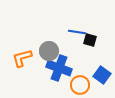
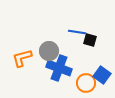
orange circle: moved 6 px right, 2 px up
